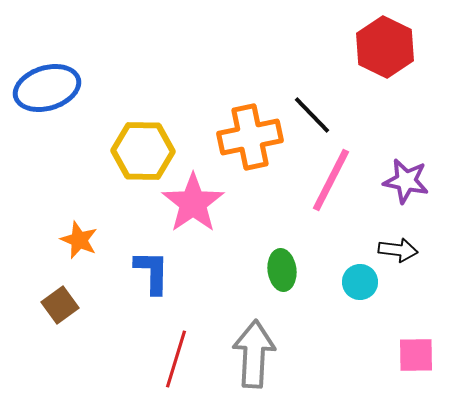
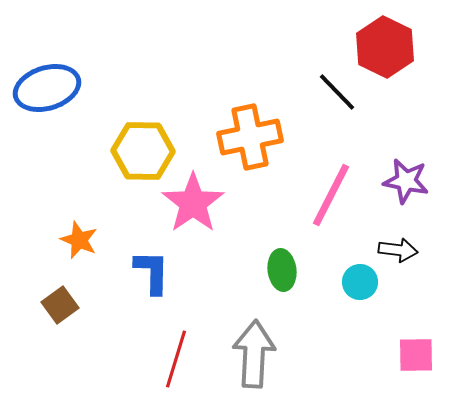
black line: moved 25 px right, 23 px up
pink line: moved 15 px down
